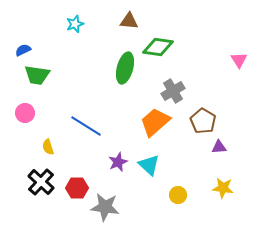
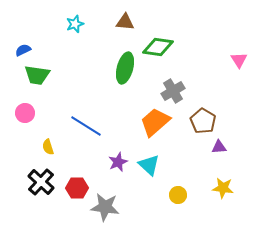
brown triangle: moved 4 px left, 1 px down
